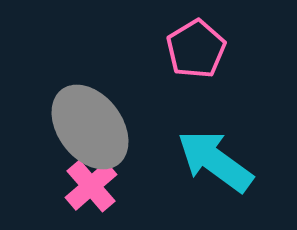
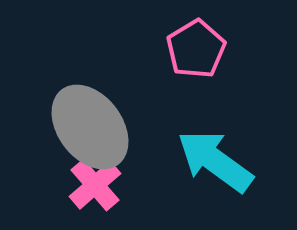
pink cross: moved 4 px right, 1 px up
